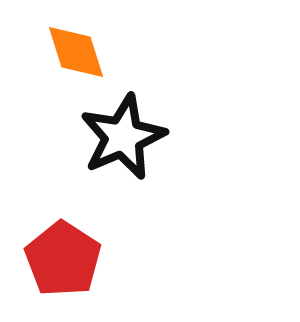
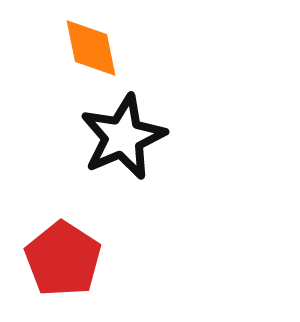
orange diamond: moved 15 px right, 4 px up; rotated 6 degrees clockwise
